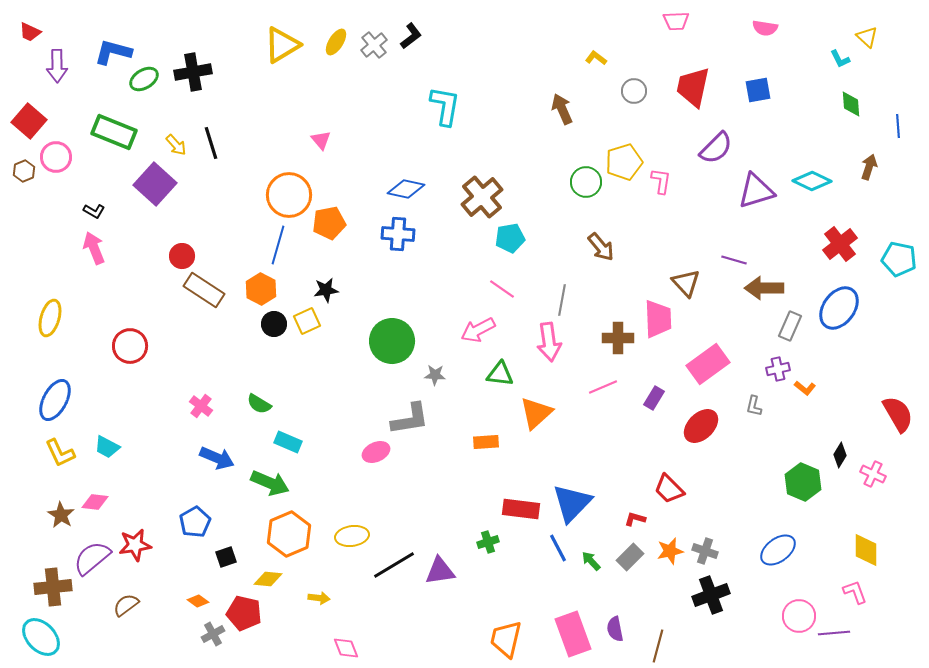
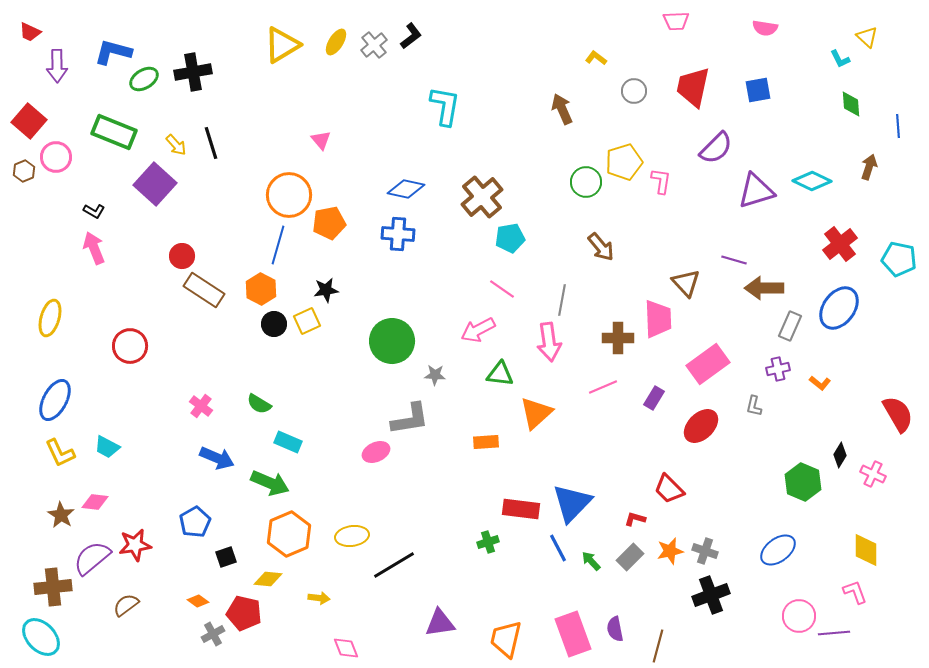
orange L-shape at (805, 388): moved 15 px right, 5 px up
purple triangle at (440, 571): moved 52 px down
